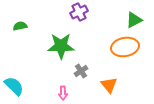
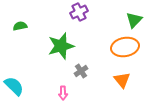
green triangle: rotated 18 degrees counterclockwise
green star: rotated 16 degrees counterclockwise
orange triangle: moved 13 px right, 5 px up
